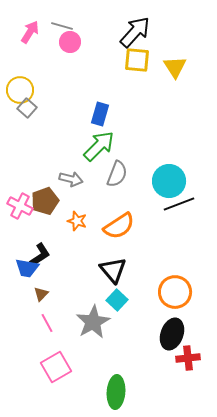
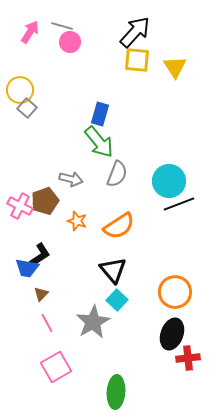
green arrow: moved 4 px up; rotated 96 degrees clockwise
